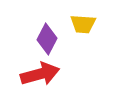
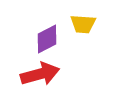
purple diamond: rotated 36 degrees clockwise
